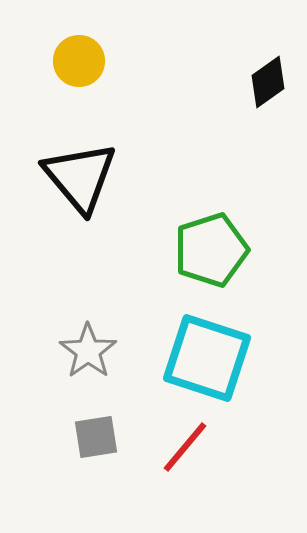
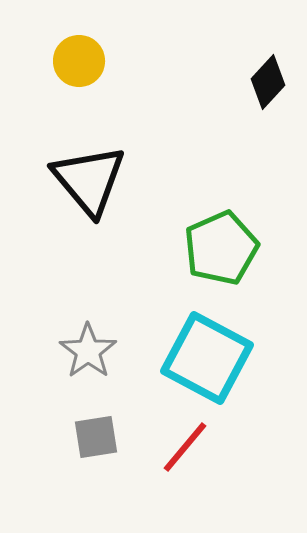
black diamond: rotated 12 degrees counterclockwise
black triangle: moved 9 px right, 3 px down
green pentagon: moved 10 px right, 2 px up; rotated 6 degrees counterclockwise
cyan square: rotated 10 degrees clockwise
